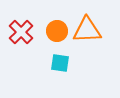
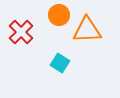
orange circle: moved 2 px right, 16 px up
cyan square: rotated 24 degrees clockwise
